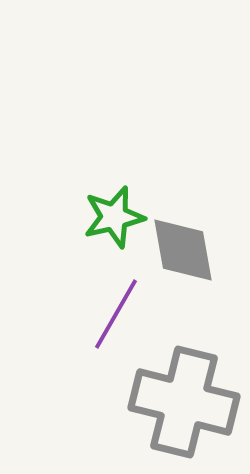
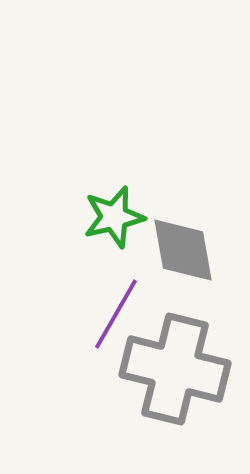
gray cross: moved 9 px left, 33 px up
